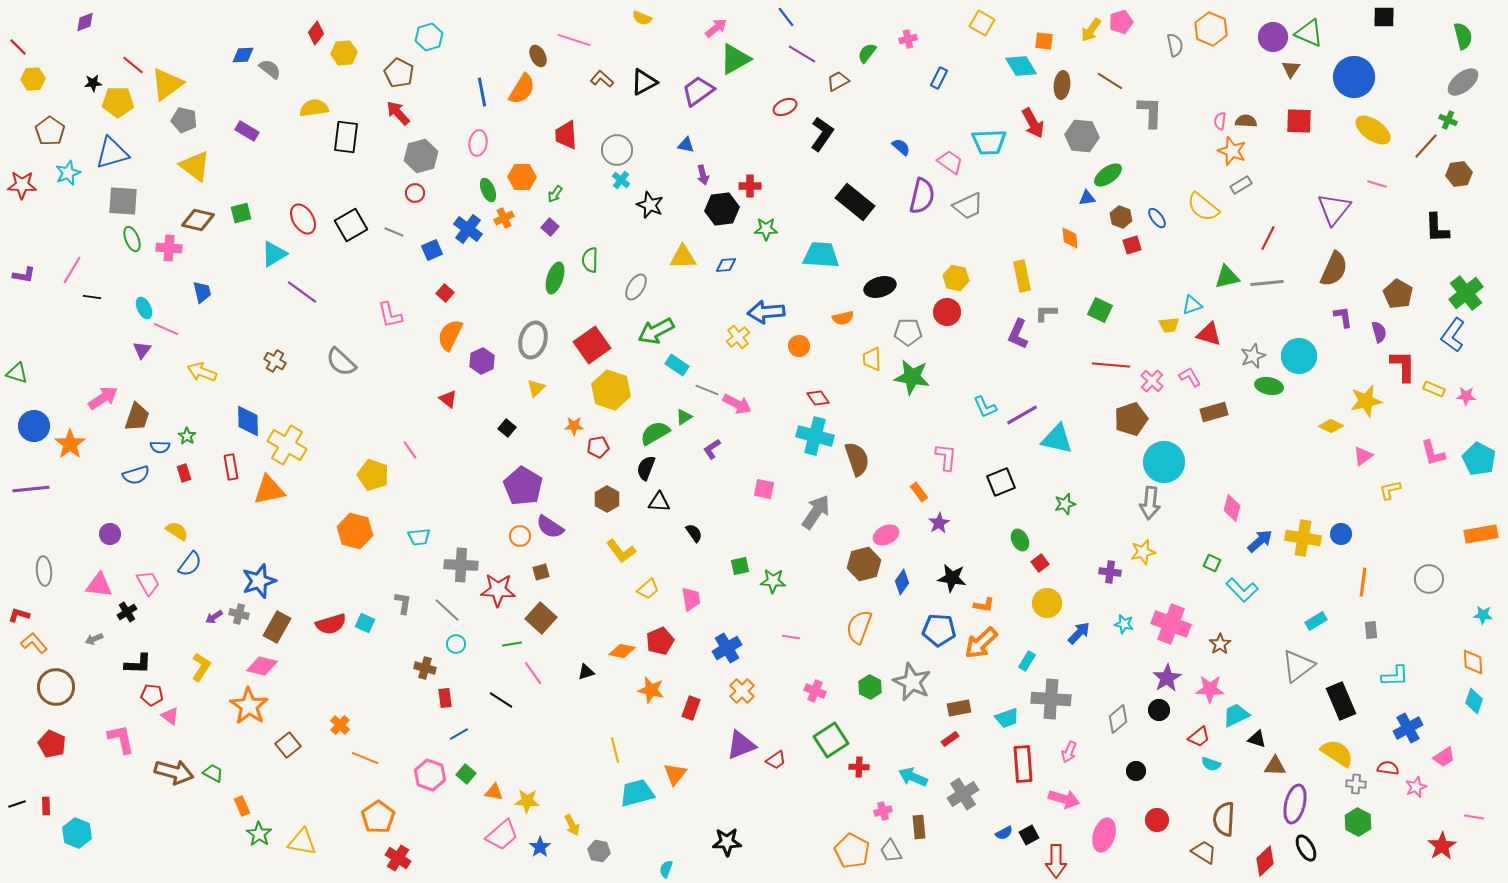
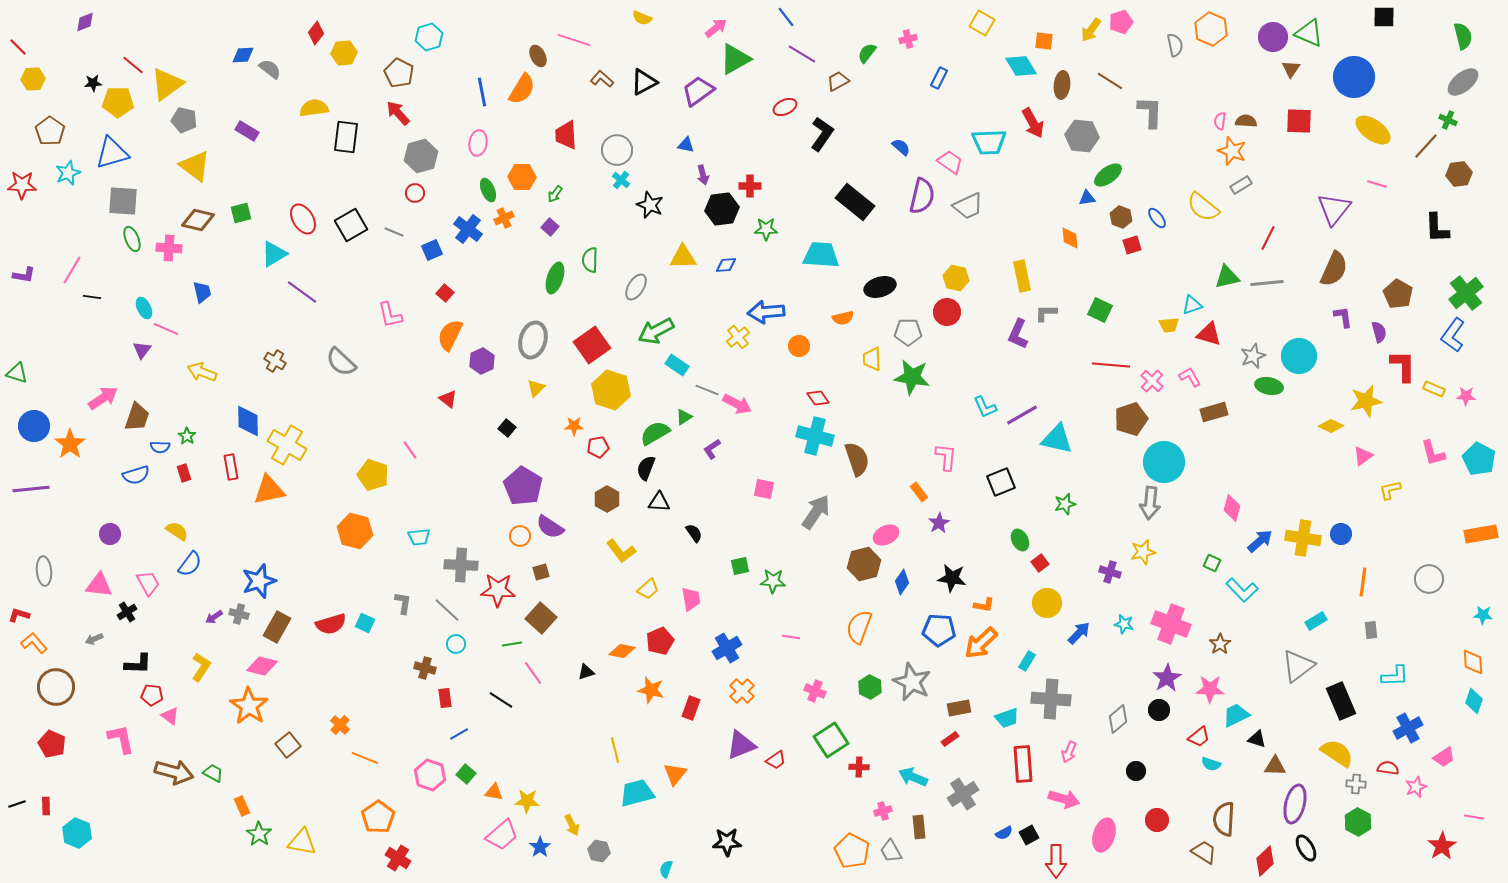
purple cross at (1110, 572): rotated 10 degrees clockwise
